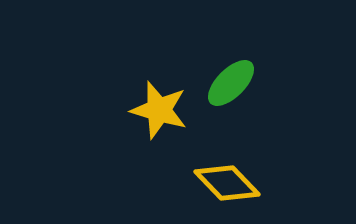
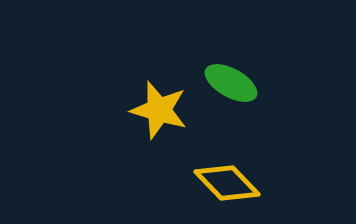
green ellipse: rotated 74 degrees clockwise
